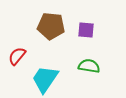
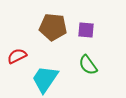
brown pentagon: moved 2 px right, 1 px down
red semicircle: rotated 24 degrees clockwise
green semicircle: moved 1 px left, 1 px up; rotated 135 degrees counterclockwise
